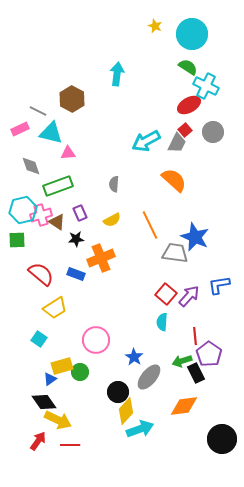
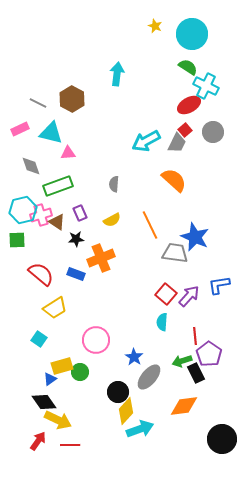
gray line at (38, 111): moved 8 px up
